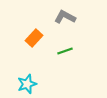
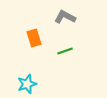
orange rectangle: rotated 60 degrees counterclockwise
